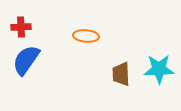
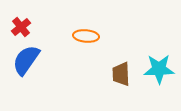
red cross: rotated 36 degrees counterclockwise
